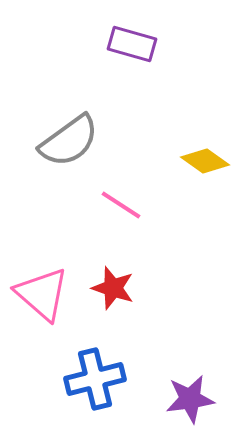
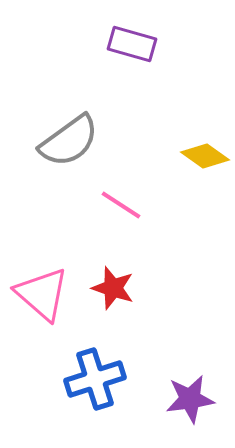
yellow diamond: moved 5 px up
blue cross: rotated 4 degrees counterclockwise
